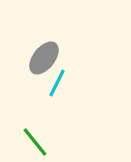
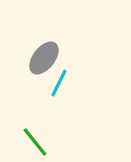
cyan line: moved 2 px right
